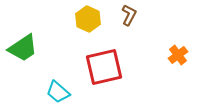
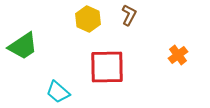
green trapezoid: moved 2 px up
red square: moved 3 px right; rotated 12 degrees clockwise
